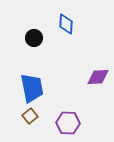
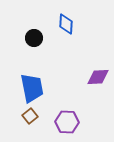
purple hexagon: moved 1 px left, 1 px up
